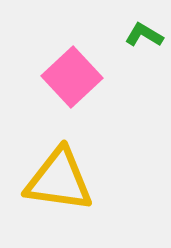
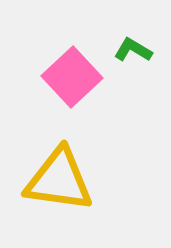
green L-shape: moved 11 px left, 15 px down
